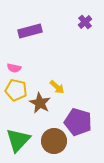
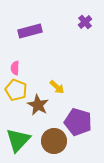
pink semicircle: moved 1 px right; rotated 80 degrees clockwise
yellow pentagon: rotated 10 degrees clockwise
brown star: moved 2 px left, 2 px down
